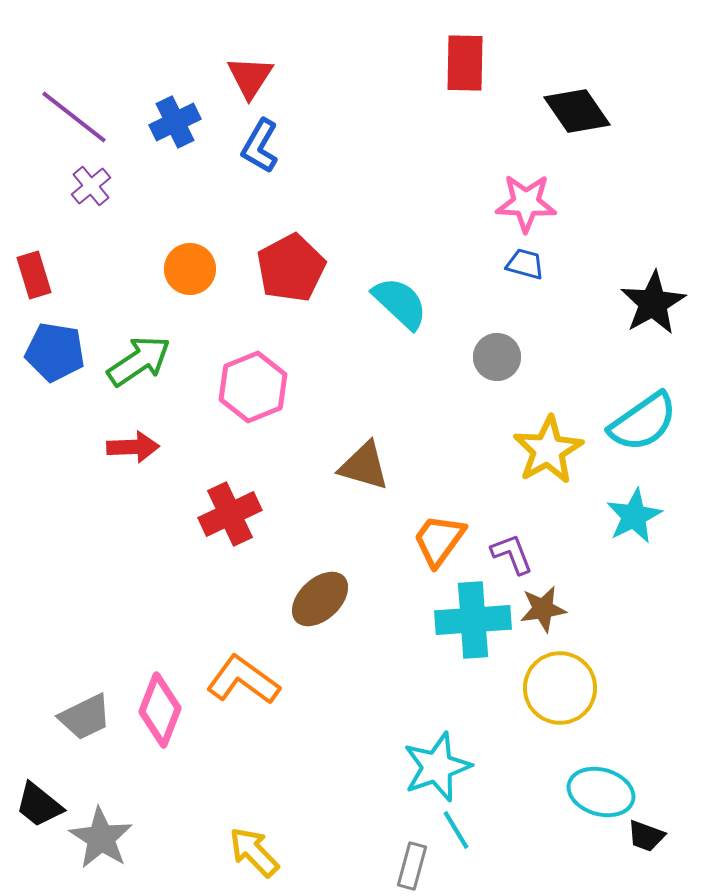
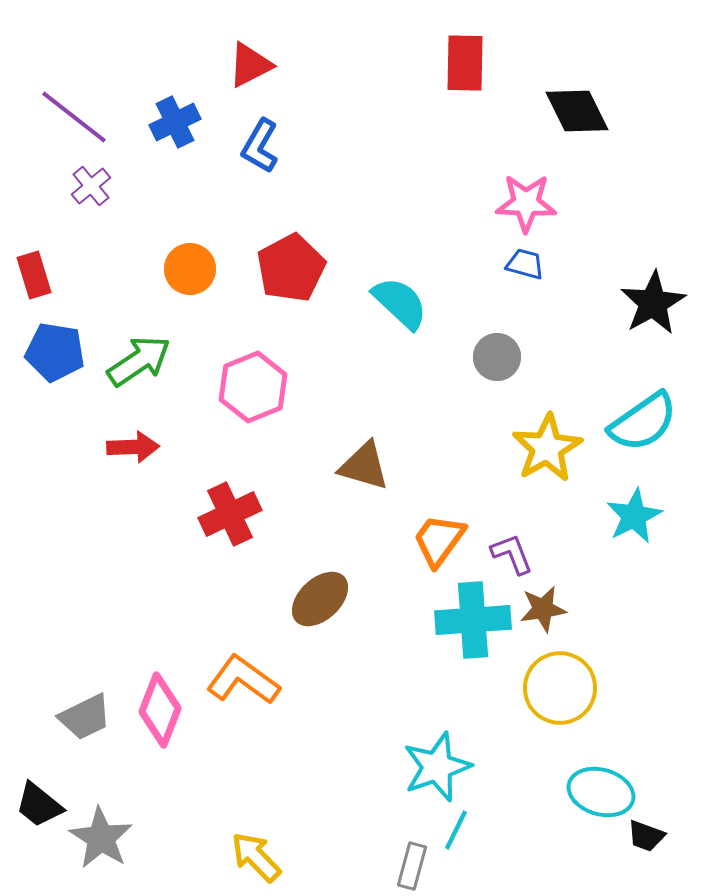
red triangle at (250, 77): moved 12 px up; rotated 30 degrees clockwise
black diamond at (577, 111): rotated 8 degrees clockwise
yellow star at (548, 450): moved 1 px left, 2 px up
cyan line at (456, 830): rotated 57 degrees clockwise
yellow arrow at (254, 852): moved 2 px right, 5 px down
